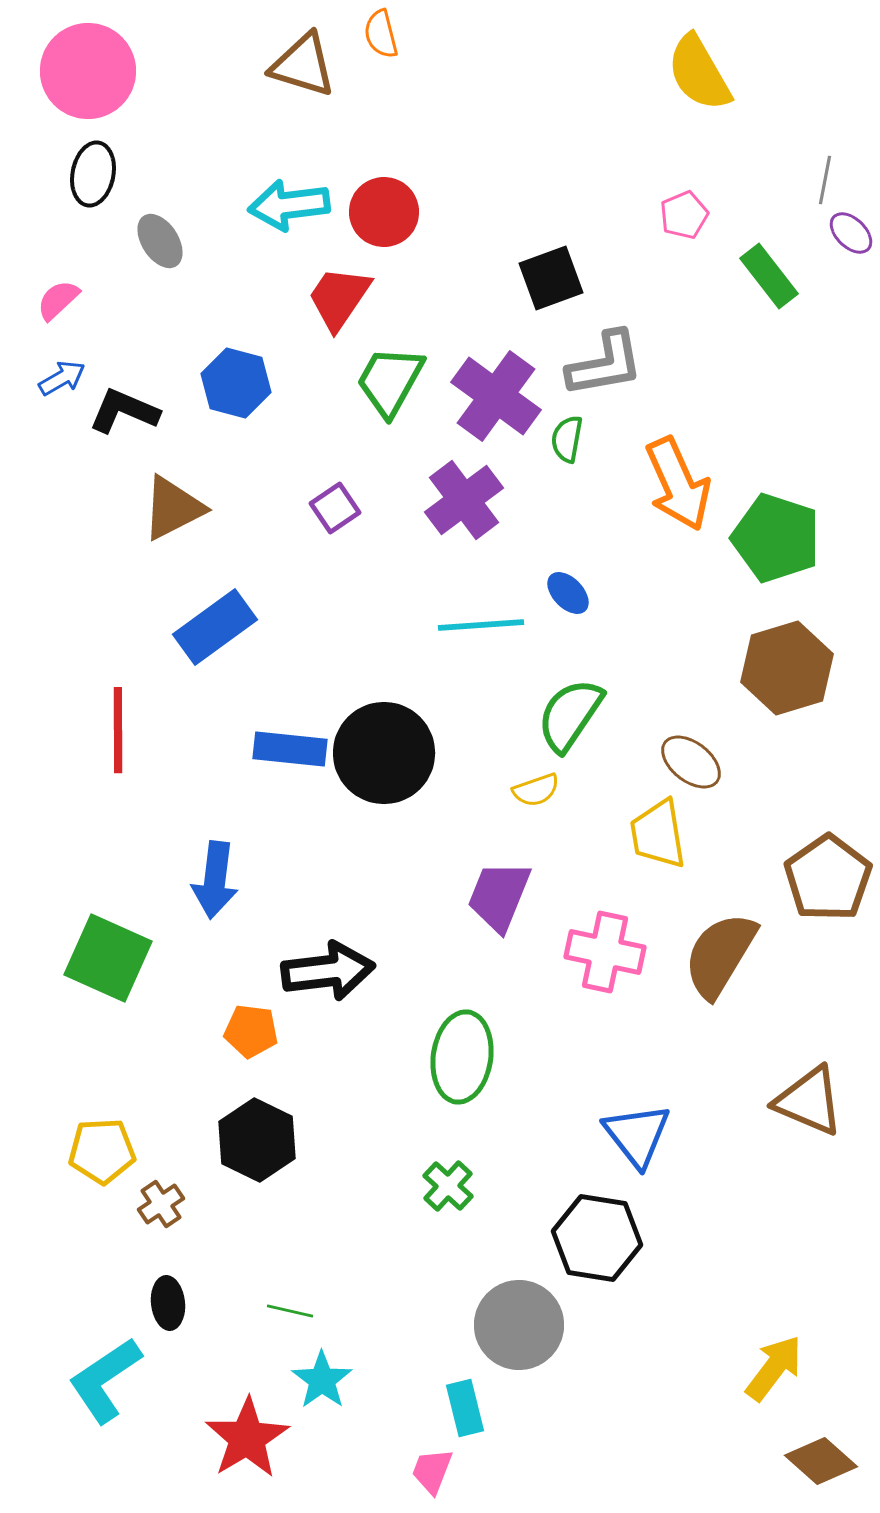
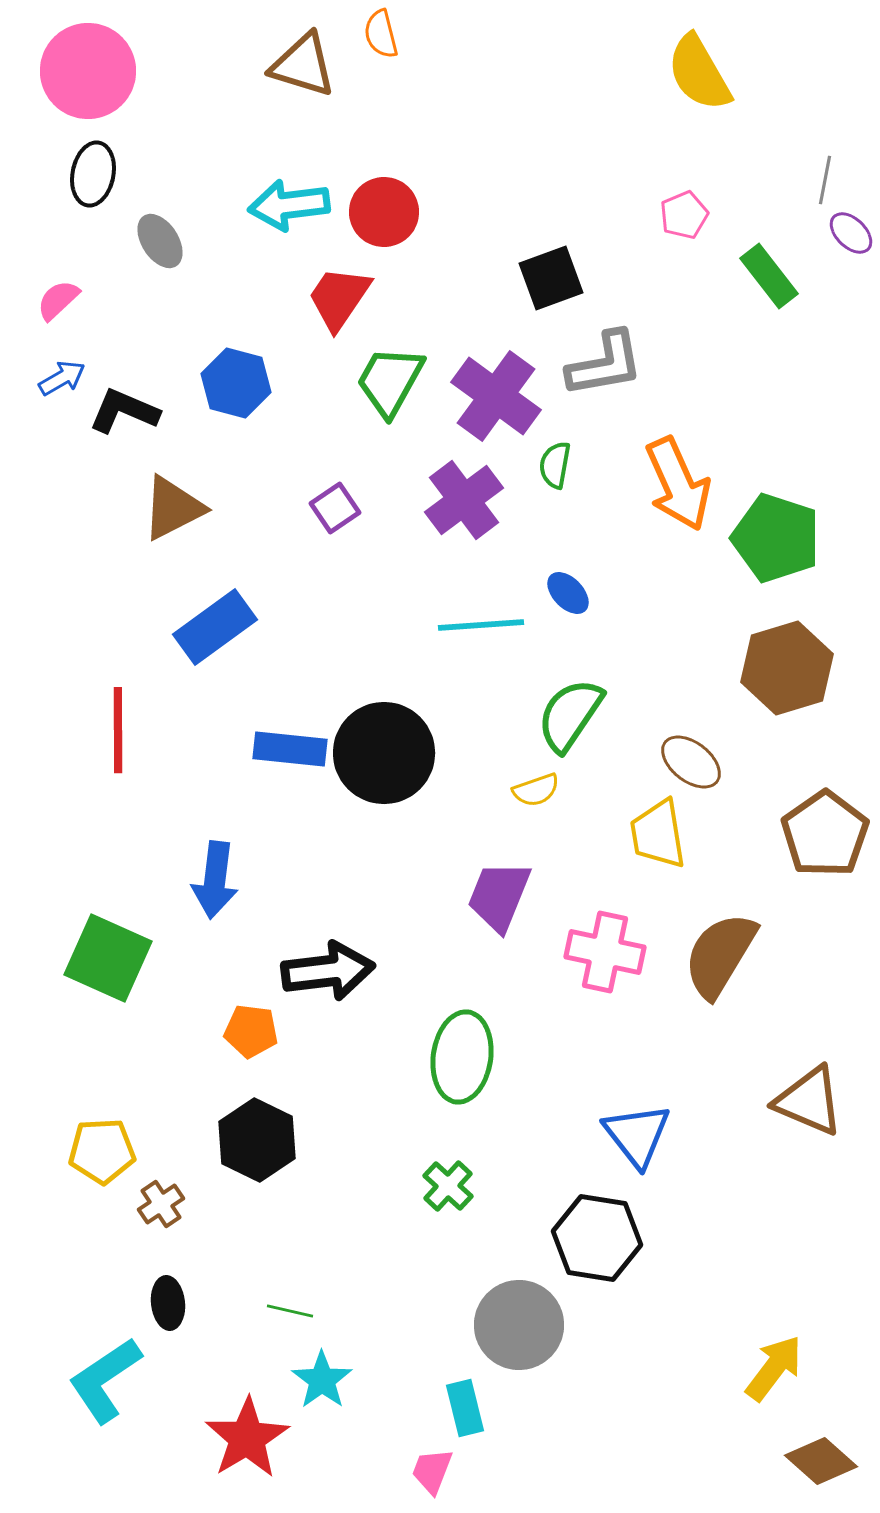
green semicircle at (567, 439): moved 12 px left, 26 px down
brown pentagon at (828, 878): moved 3 px left, 44 px up
